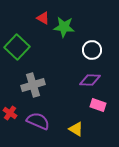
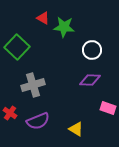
pink rectangle: moved 10 px right, 3 px down
purple semicircle: rotated 135 degrees clockwise
